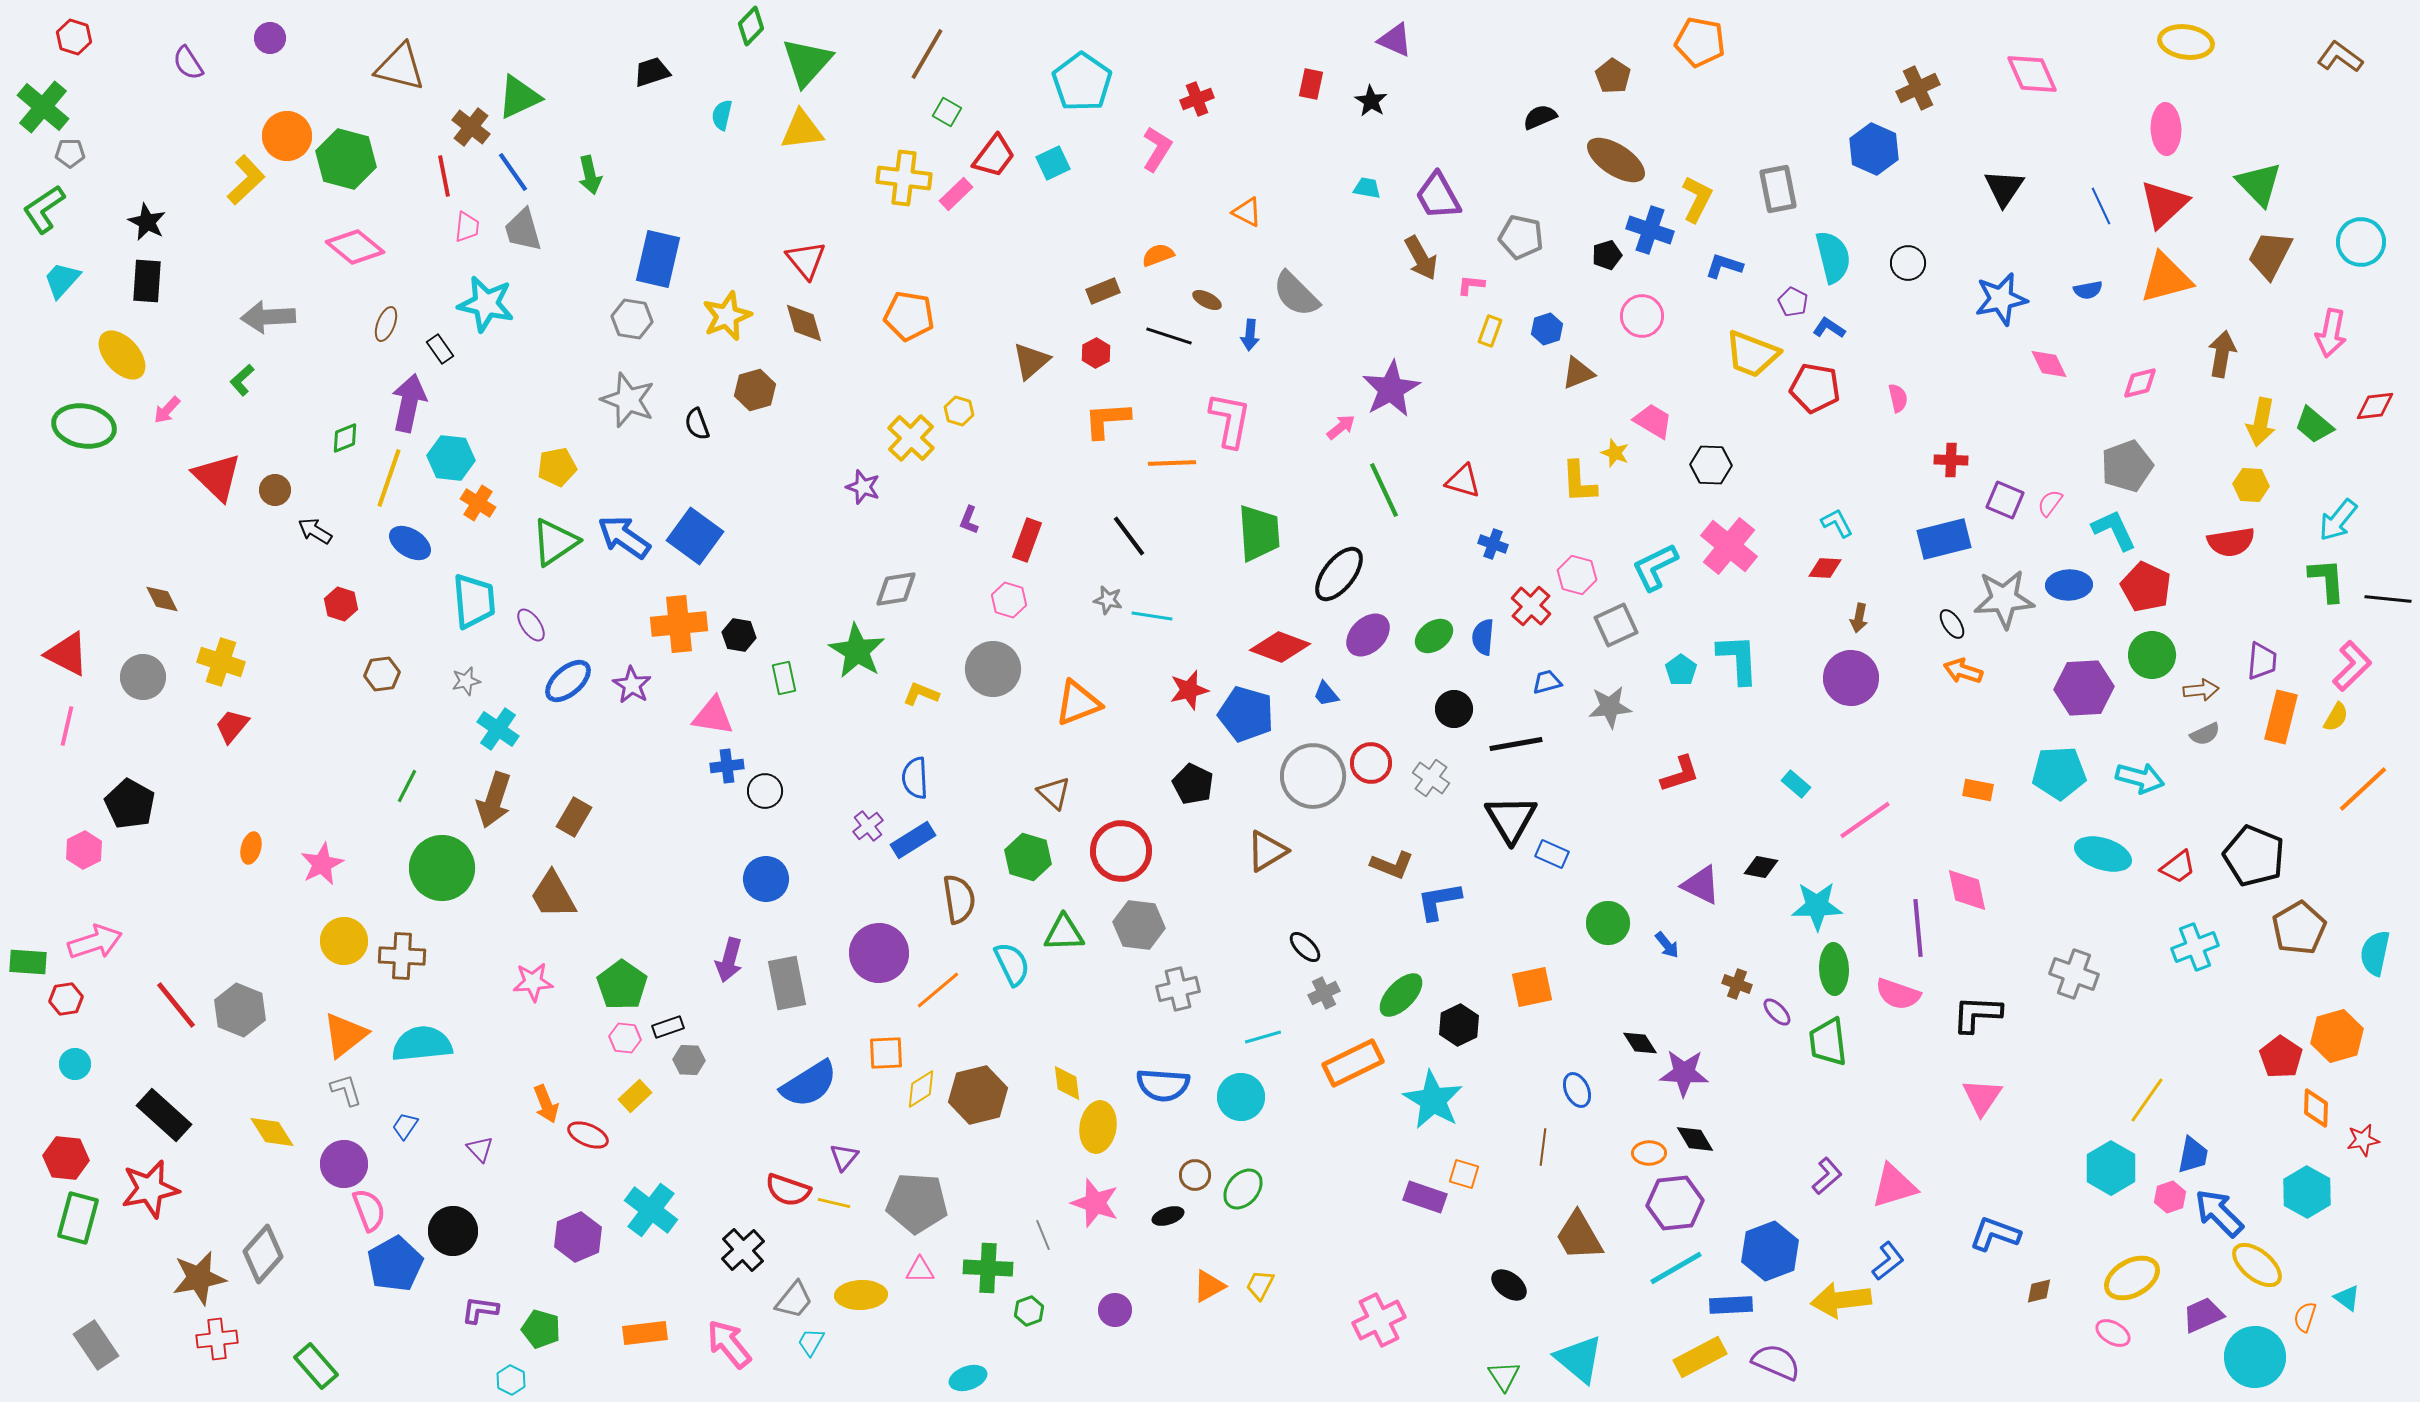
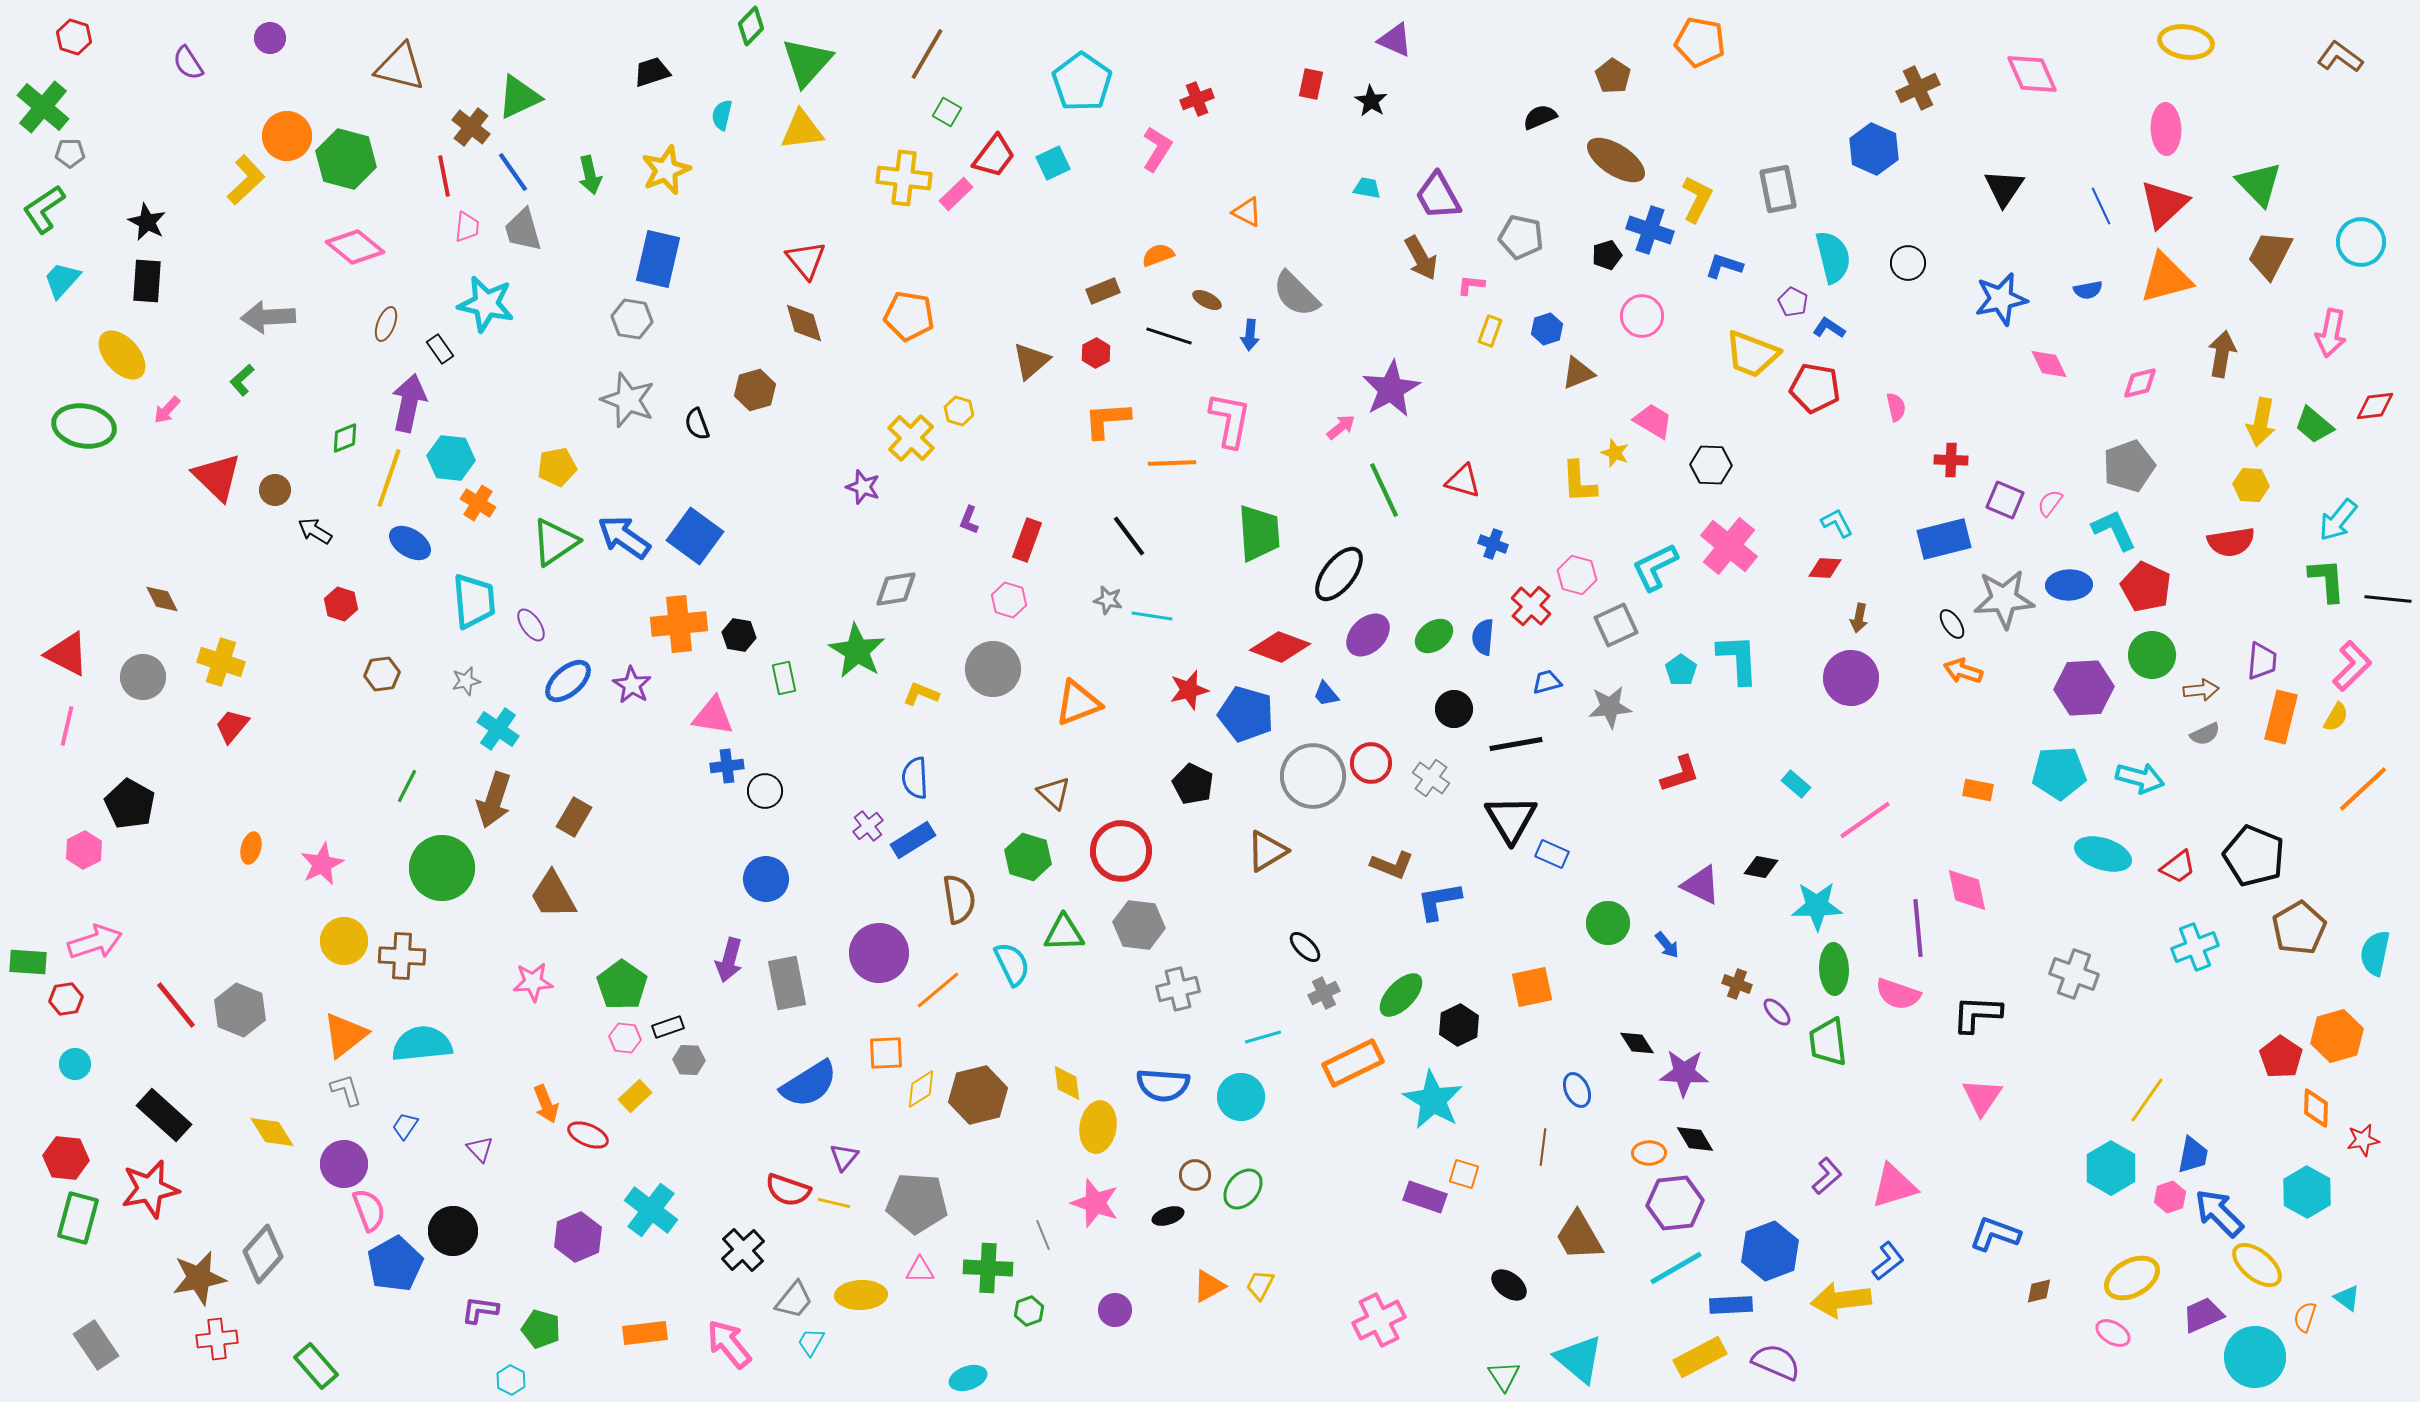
yellow star at (727, 316): moved 61 px left, 146 px up
pink semicircle at (1898, 398): moved 2 px left, 9 px down
gray pentagon at (2127, 466): moved 2 px right
black diamond at (1640, 1043): moved 3 px left
